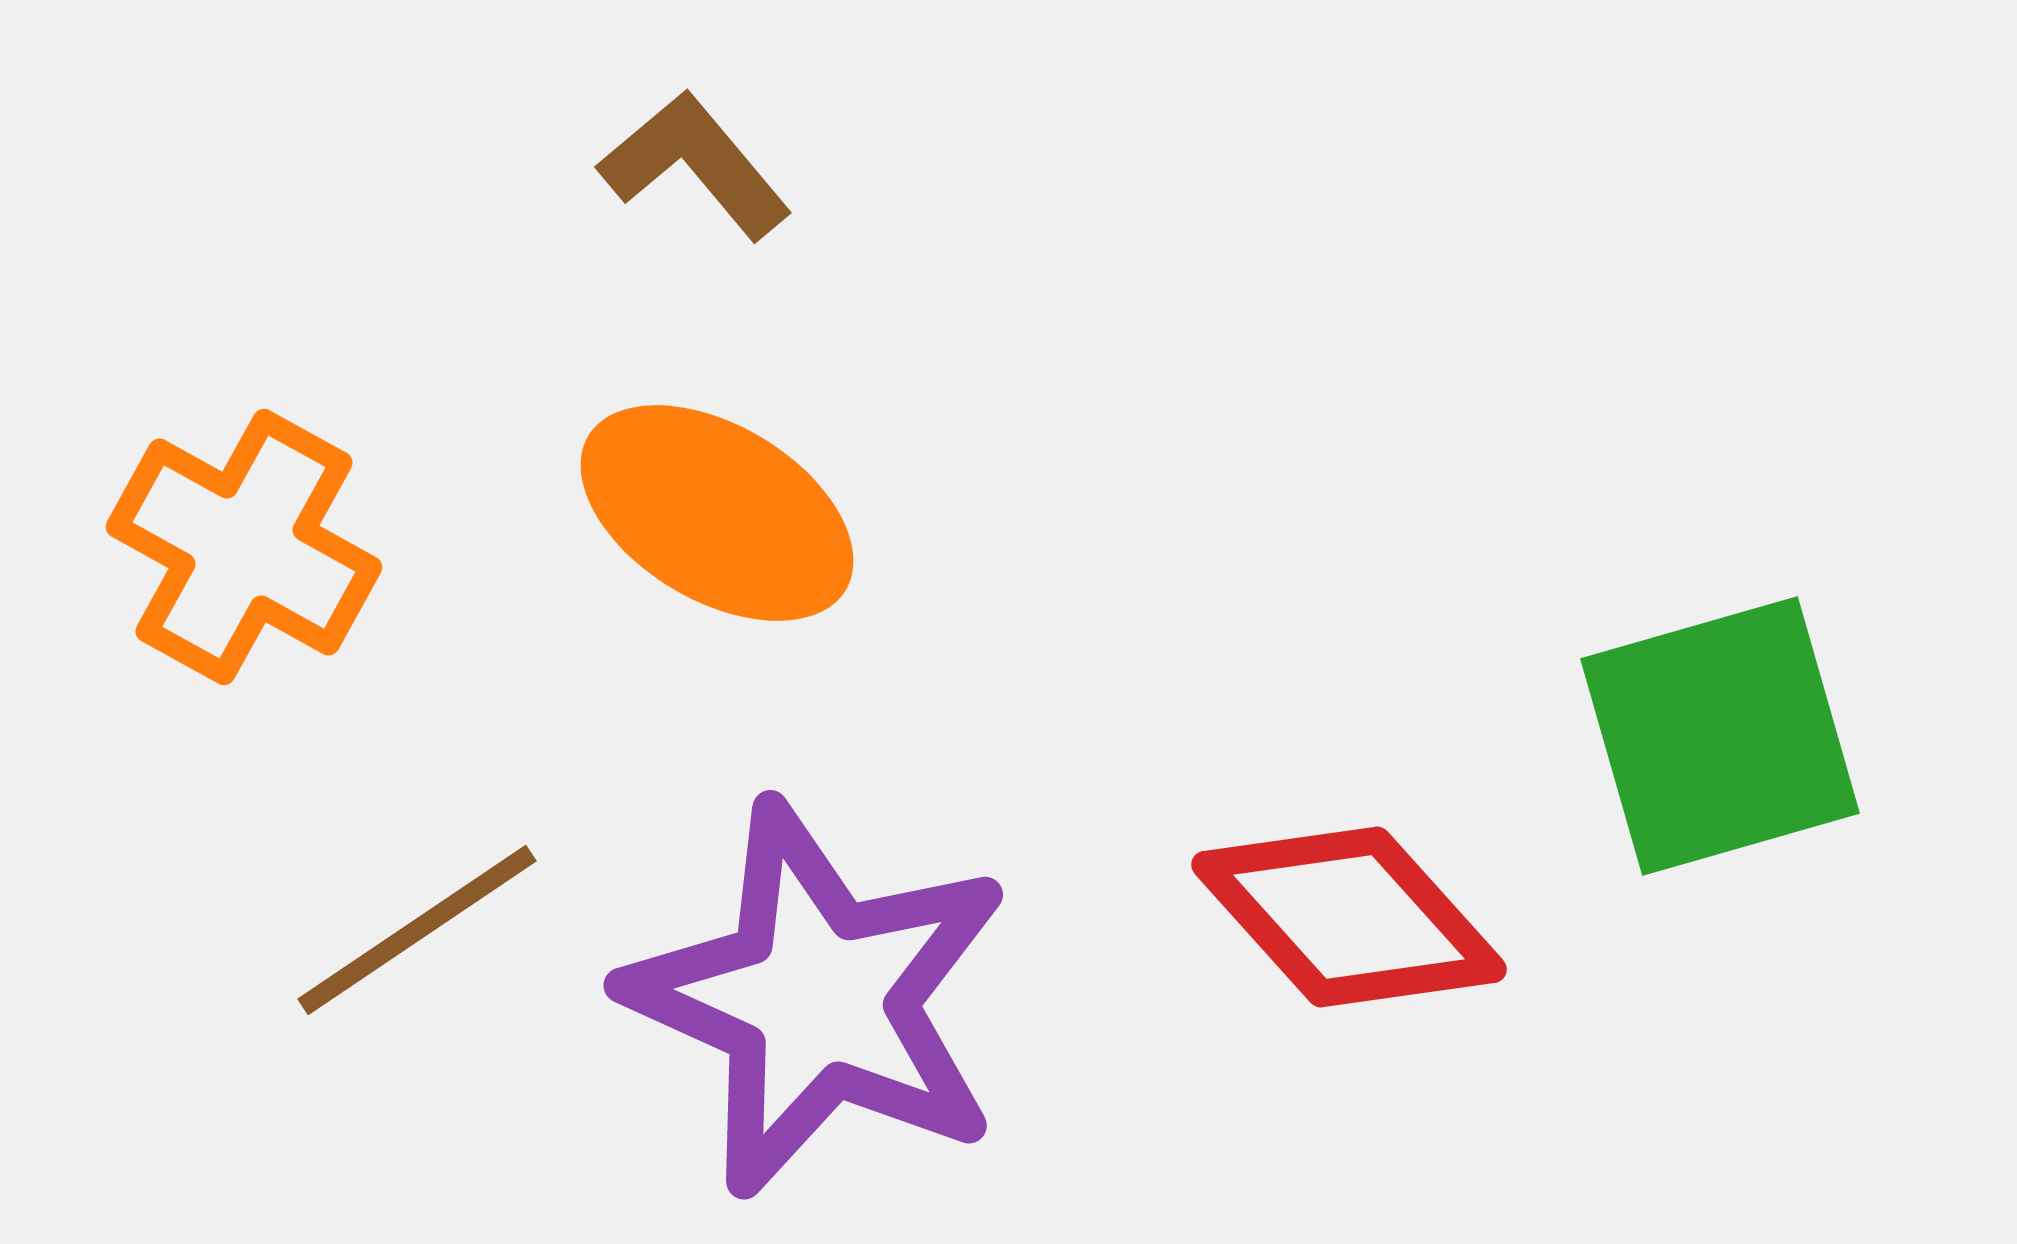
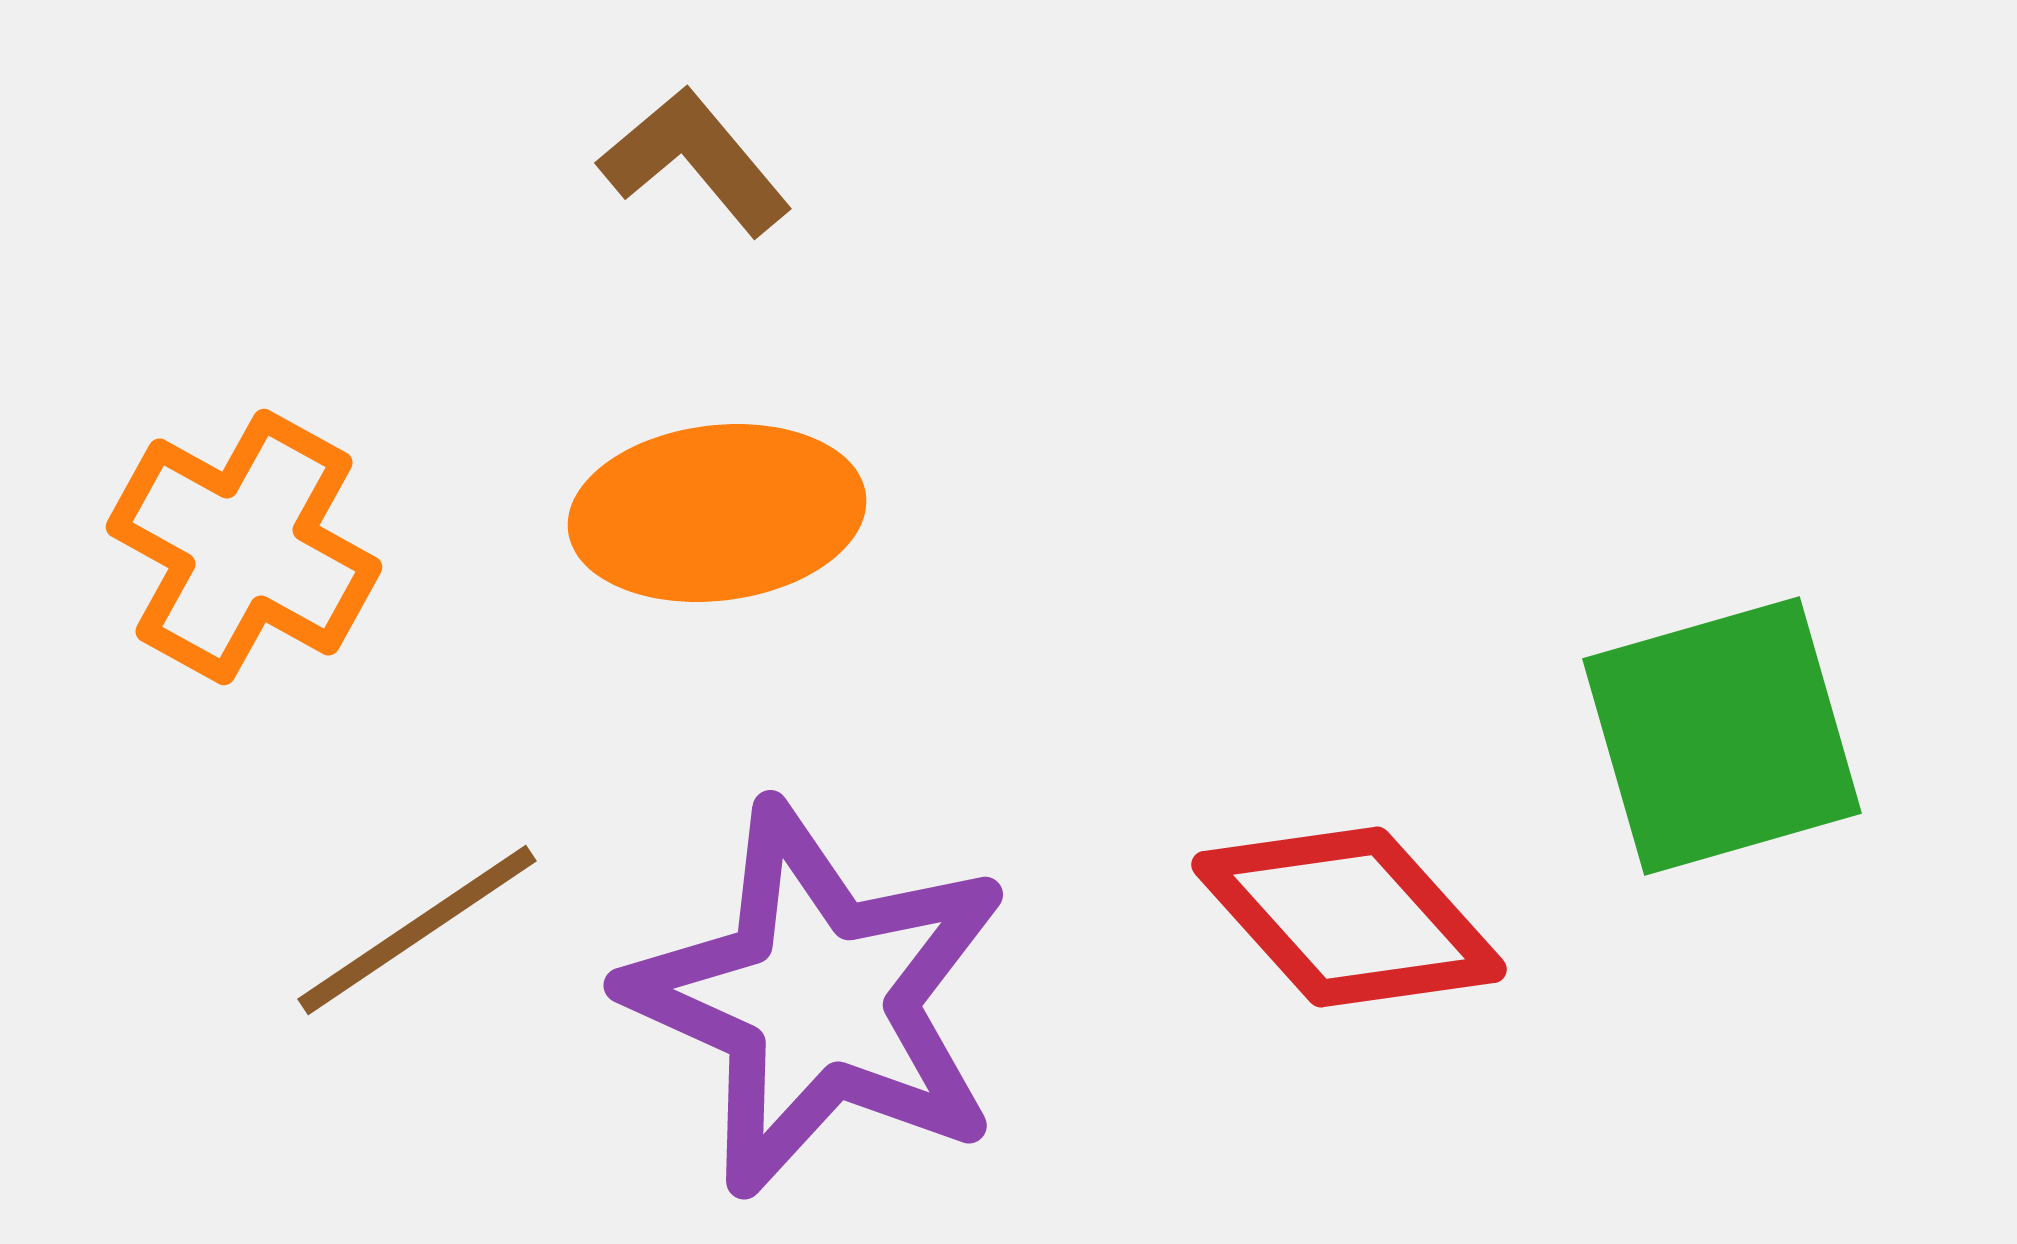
brown L-shape: moved 4 px up
orange ellipse: rotated 38 degrees counterclockwise
green square: moved 2 px right
